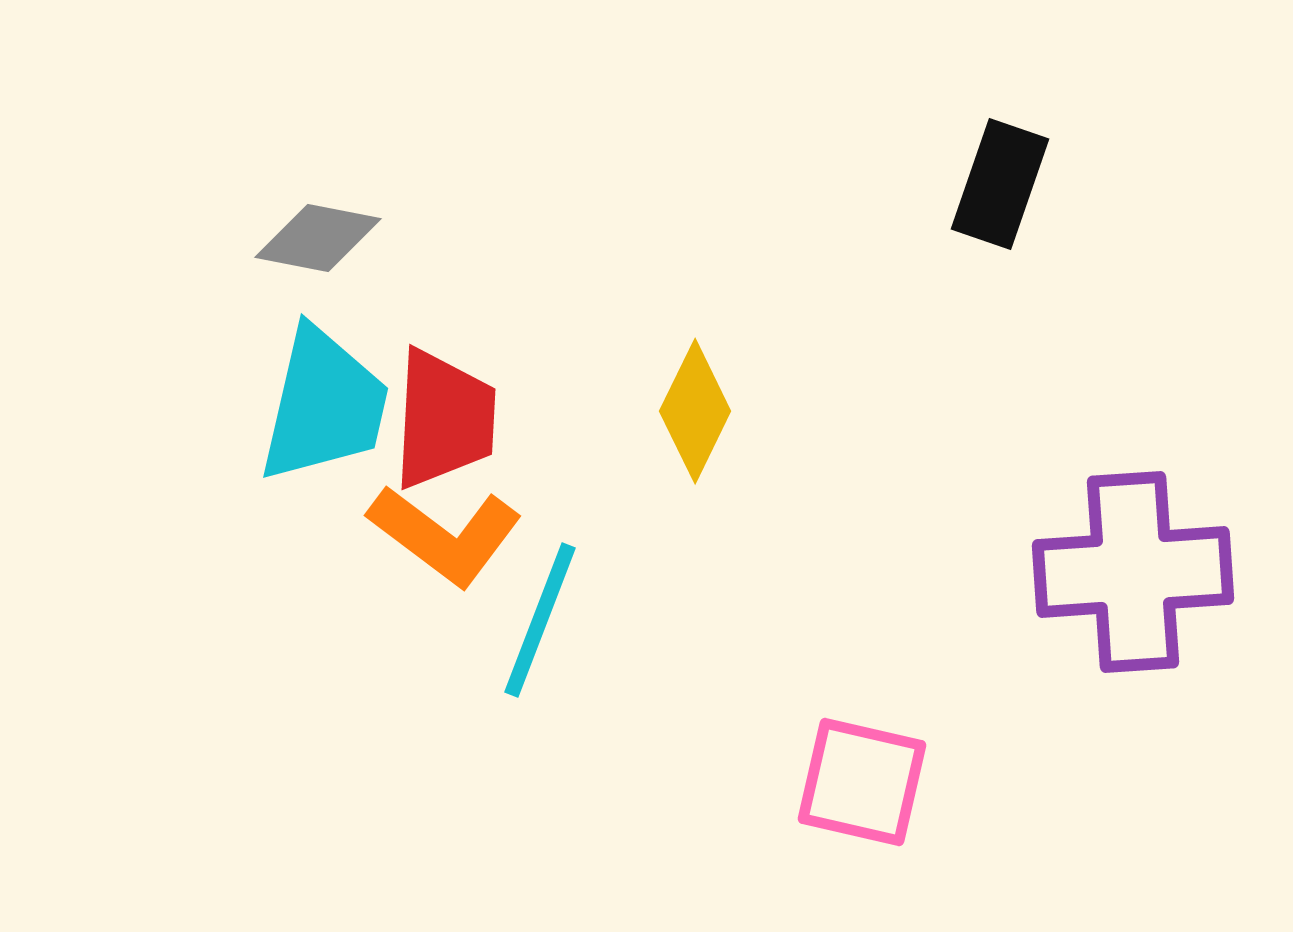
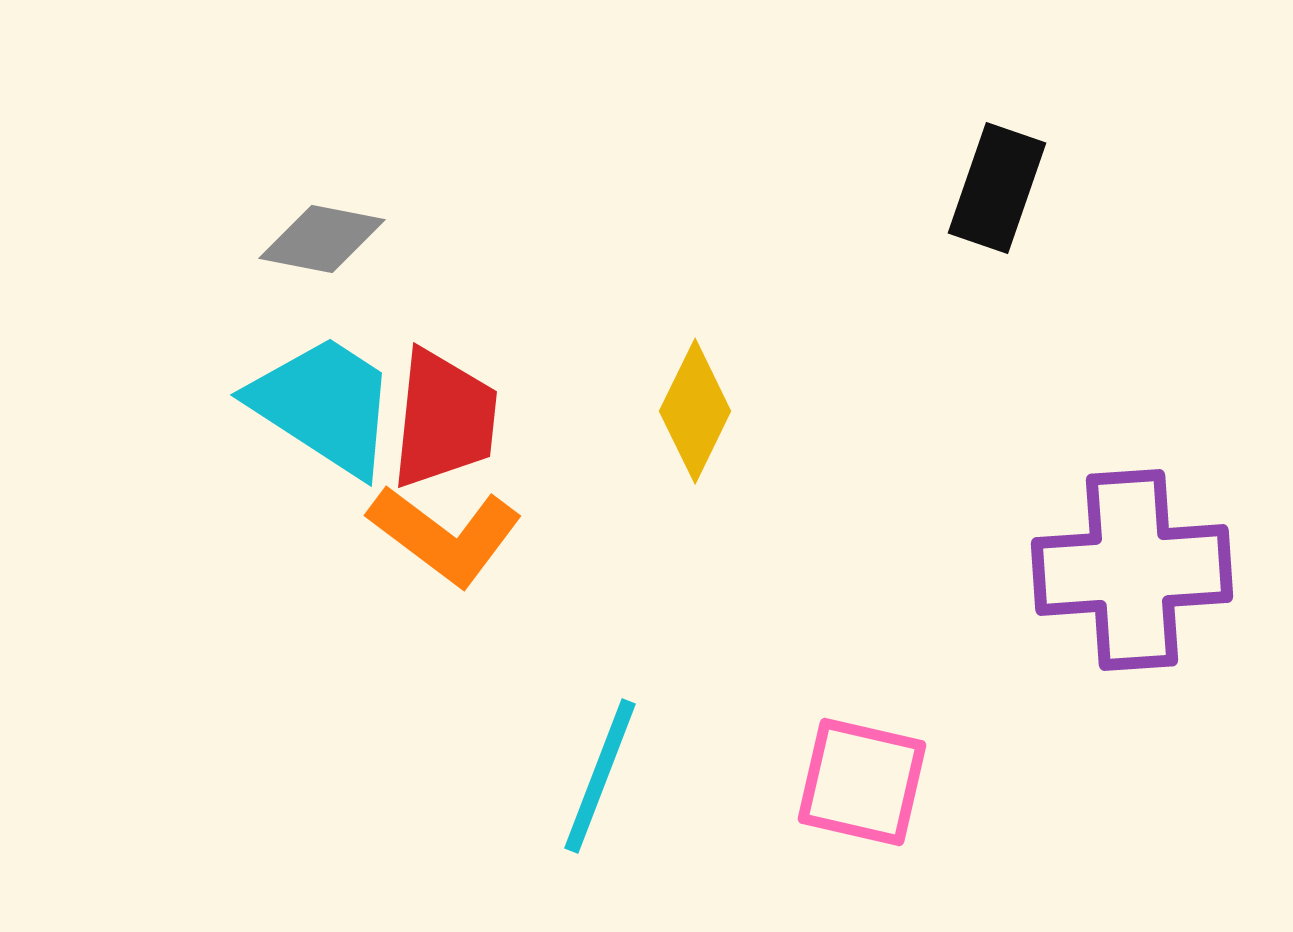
black rectangle: moved 3 px left, 4 px down
gray diamond: moved 4 px right, 1 px down
cyan trapezoid: rotated 70 degrees counterclockwise
red trapezoid: rotated 3 degrees clockwise
purple cross: moved 1 px left, 2 px up
cyan line: moved 60 px right, 156 px down
